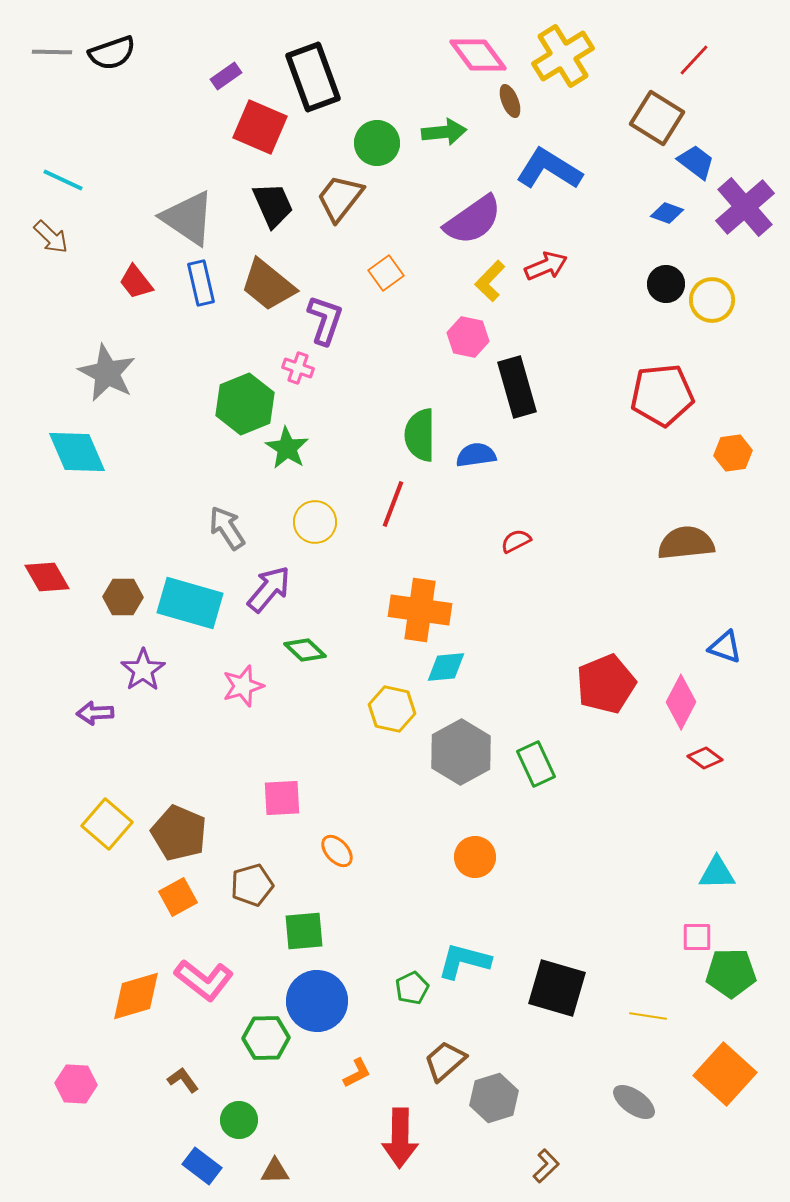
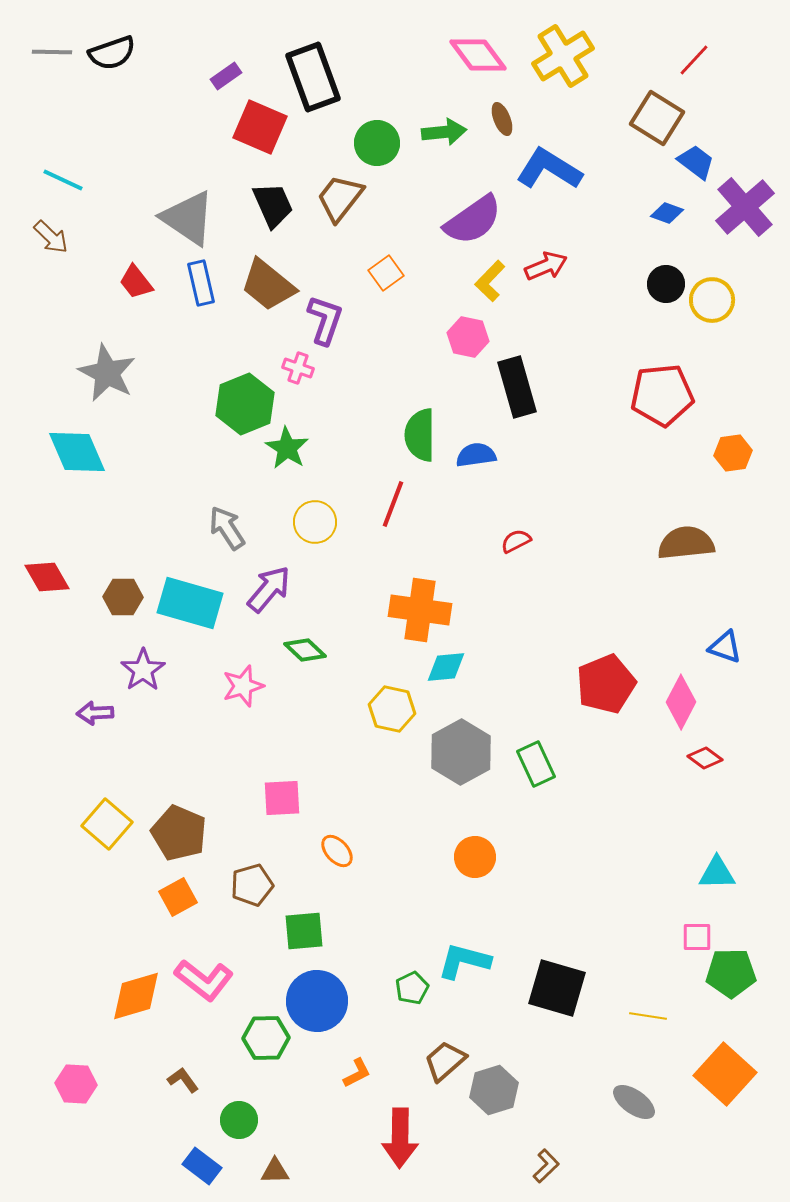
brown ellipse at (510, 101): moved 8 px left, 18 px down
gray hexagon at (494, 1098): moved 8 px up
